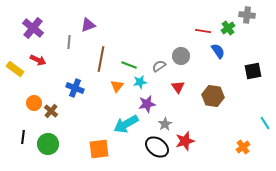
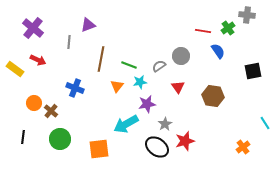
green circle: moved 12 px right, 5 px up
